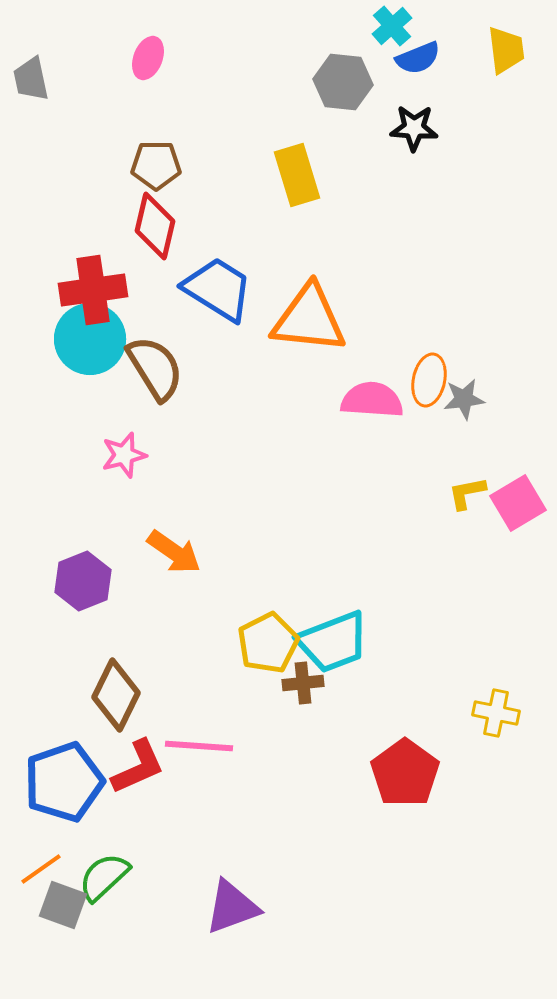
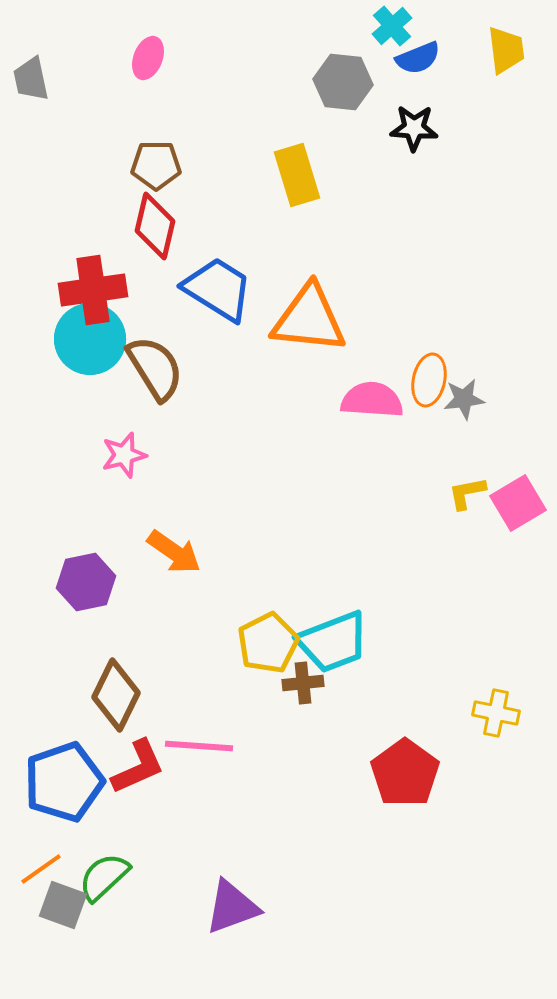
purple hexagon: moved 3 px right, 1 px down; rotated 10 degrees clockwise
